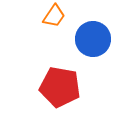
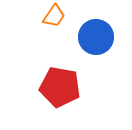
blue circle: moved 3 px right, 2 px up
